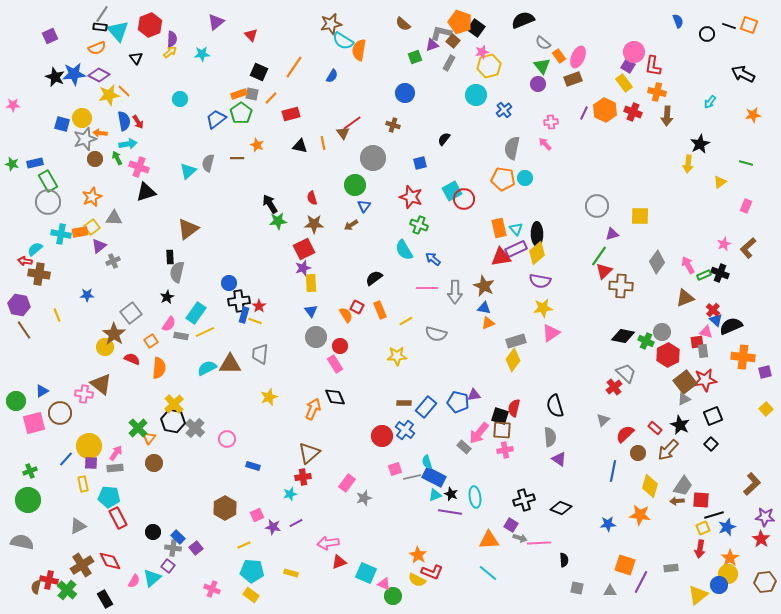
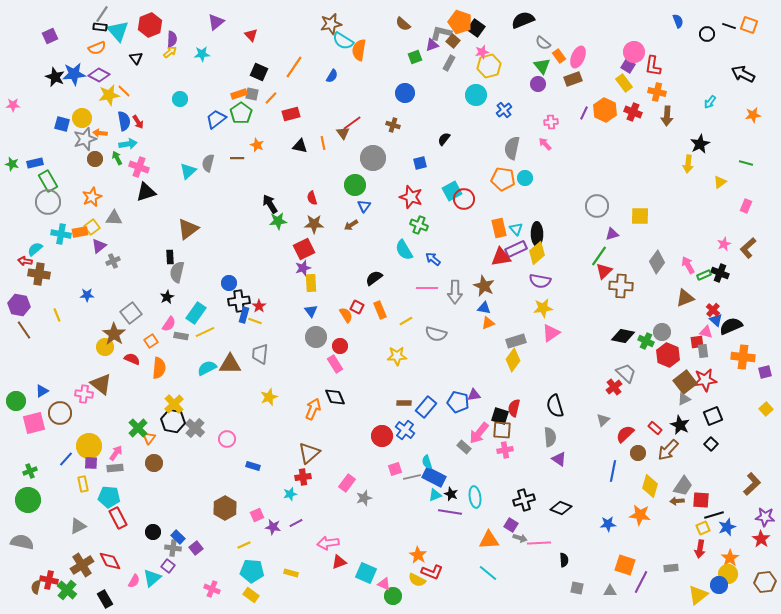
red hexagon at (668, 355): rotated 10 degrees counterclockwise
